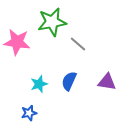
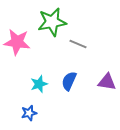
gray line: rotated 18 degrees counterclockwise
